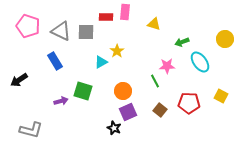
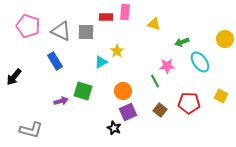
black arrow: moved 5 px left, 3 px up; rotated 18 degrees counterclockwise
